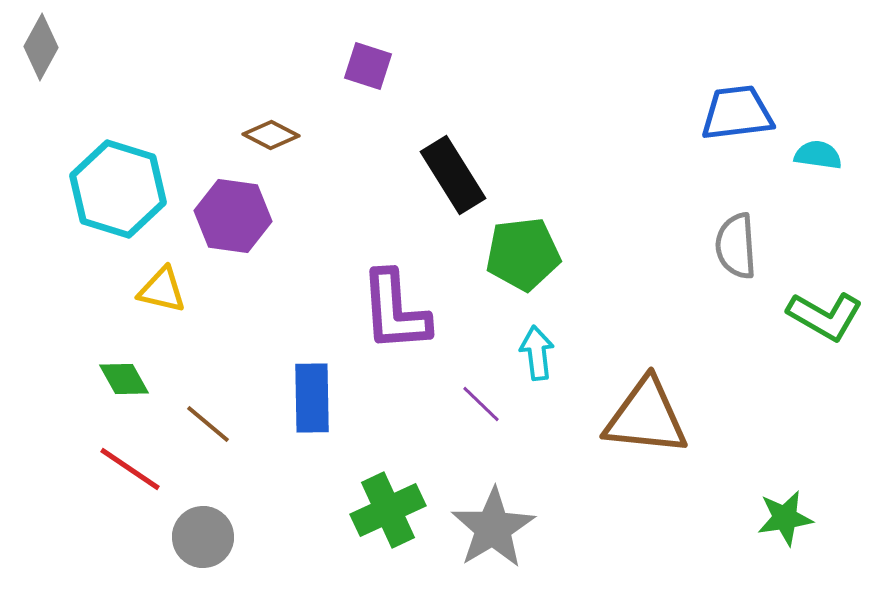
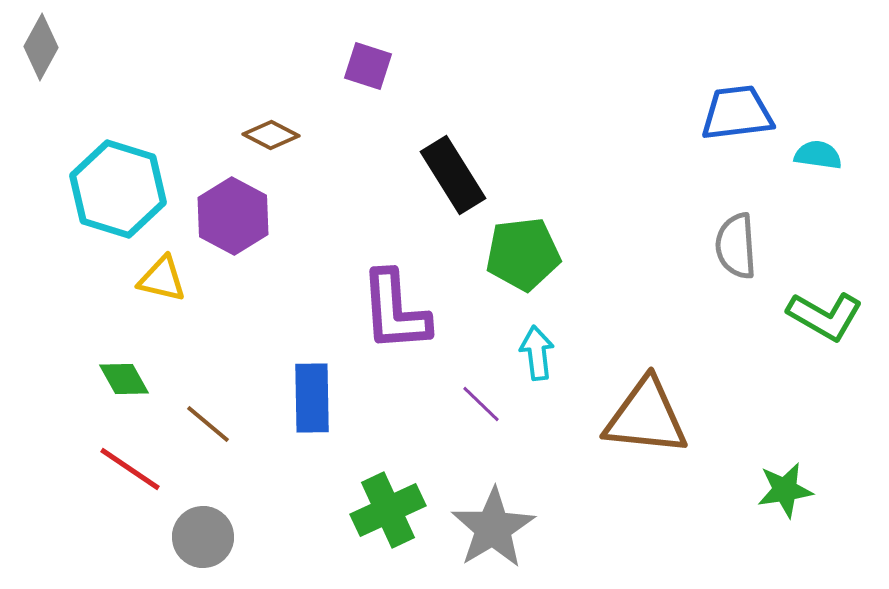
purple hexagon: rotated 20 degrees clockwise
yellow triangle: moved 11 px up
green star: moved 28 px up
